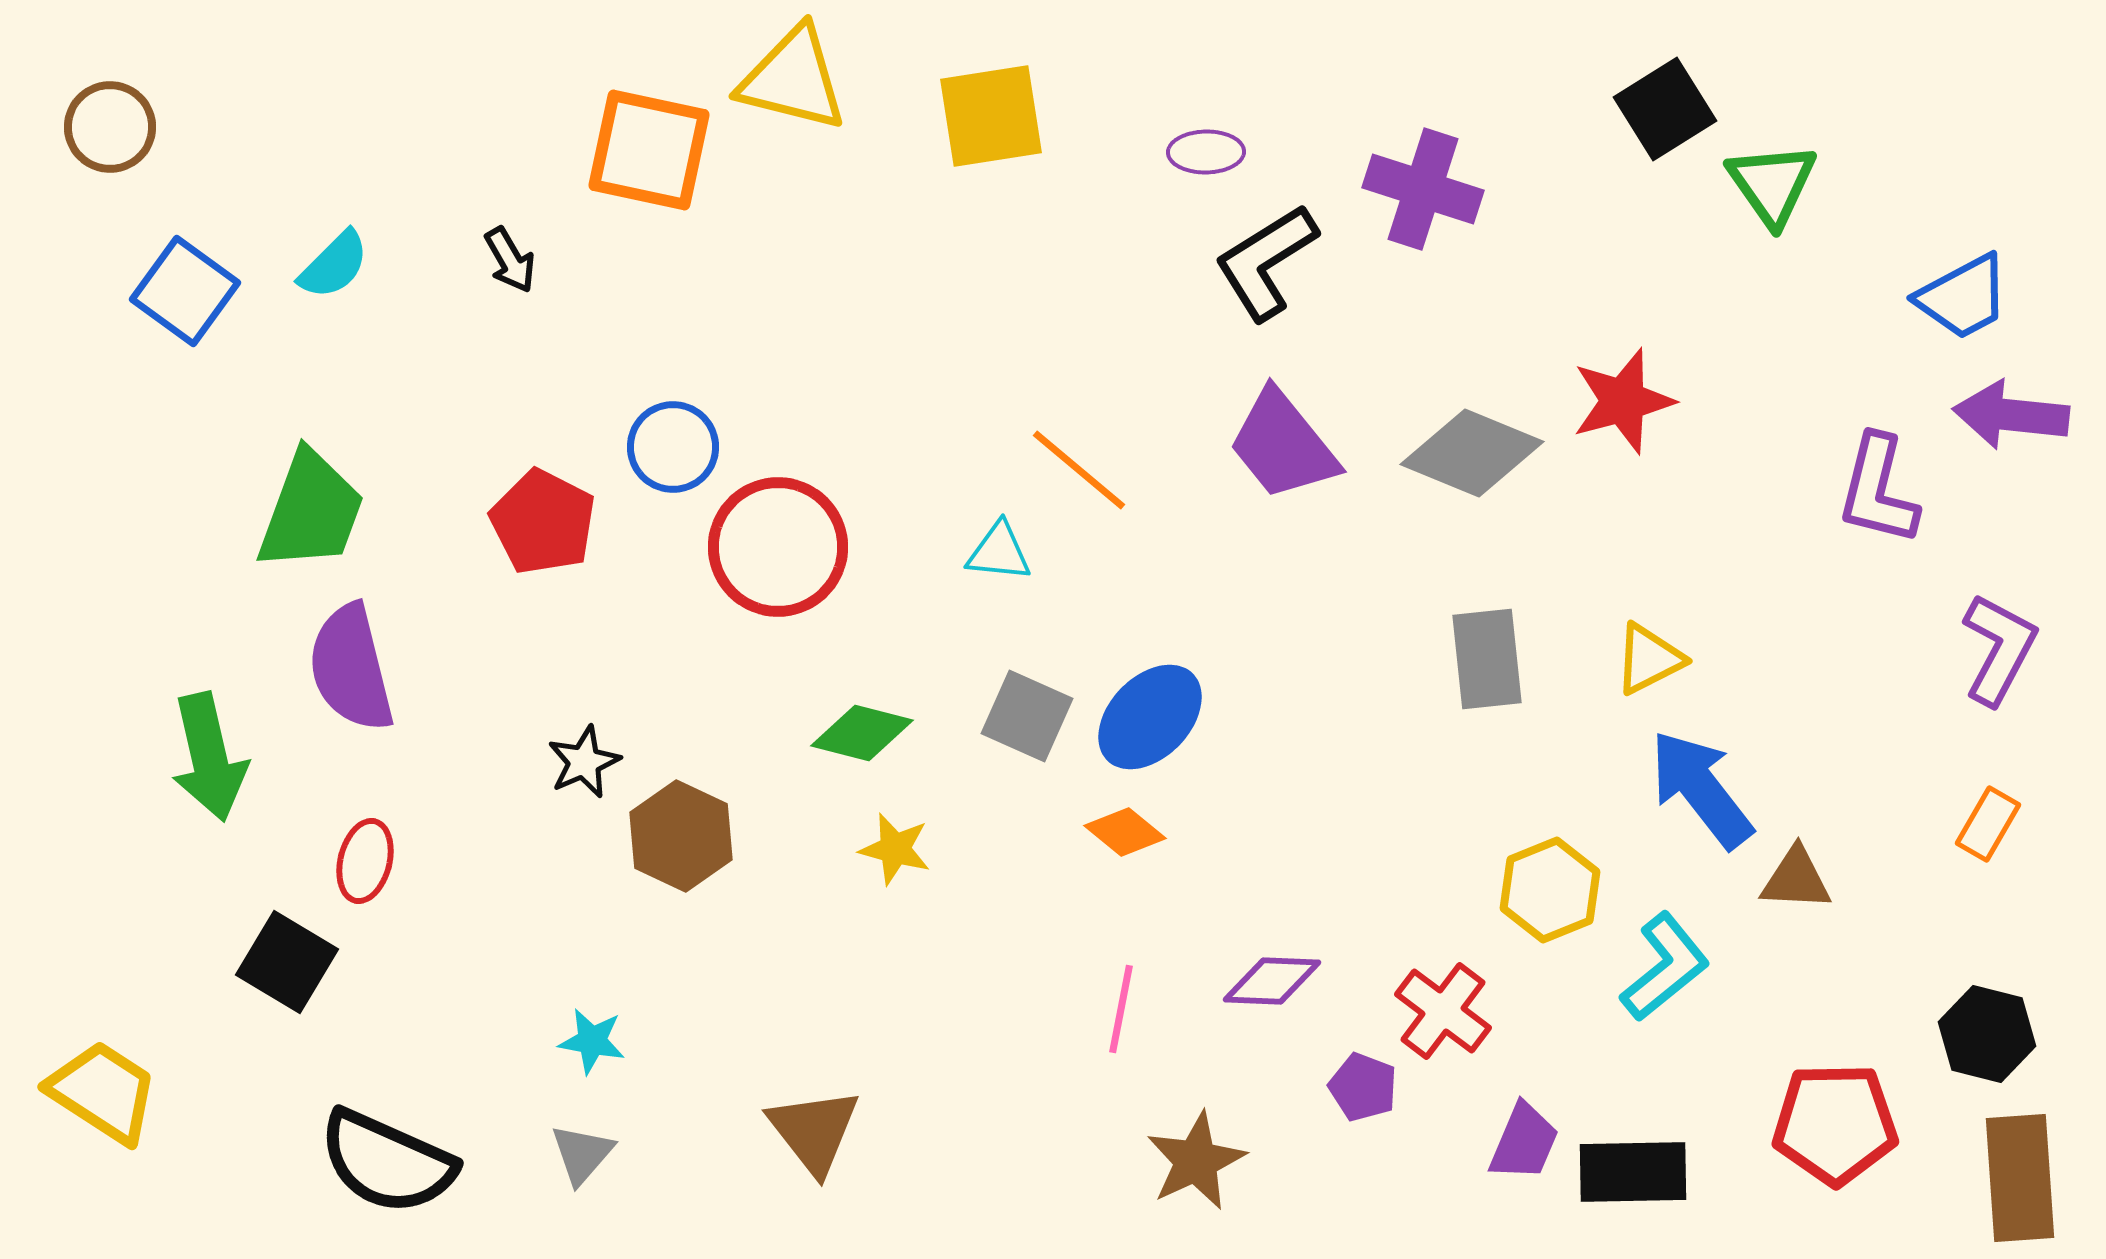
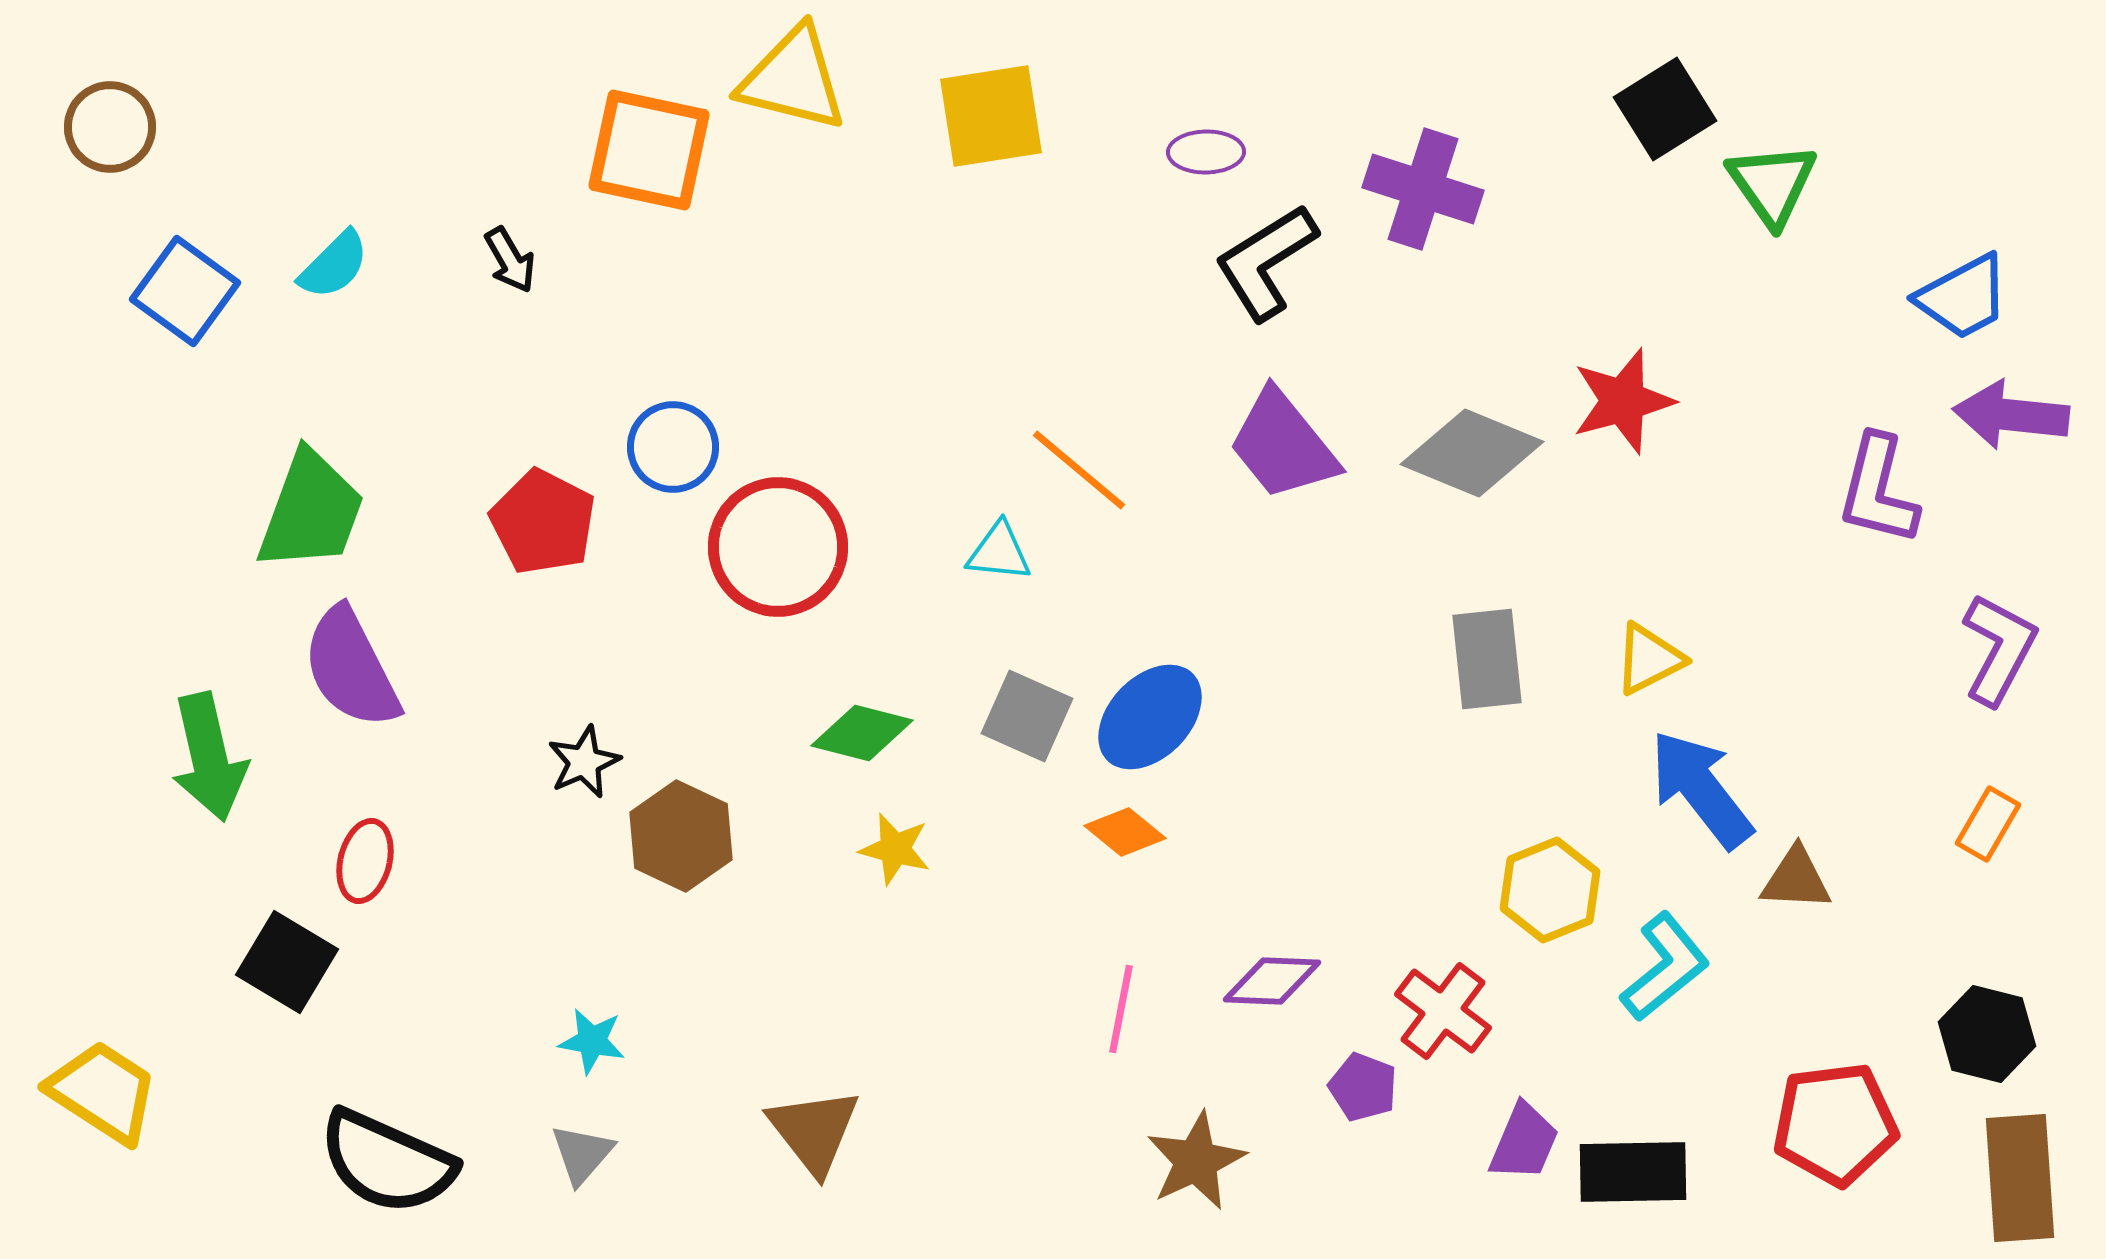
purple semicircle at (351, 668): rotated 13 degrees counterclockwise
red pentagon at (1835, 1124): rotated 6 degrees counterclockwise
